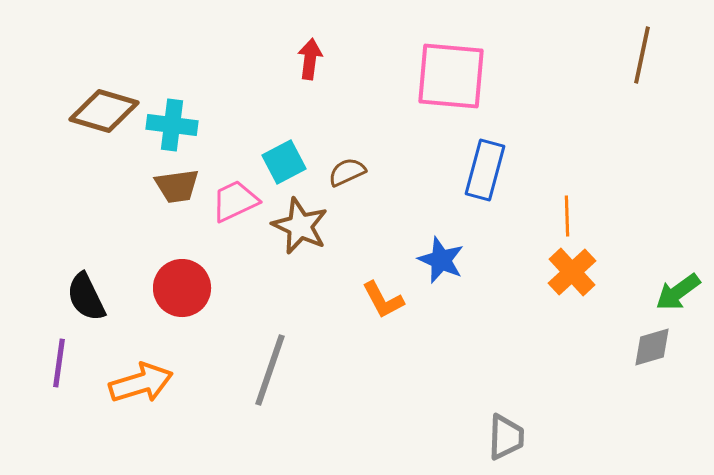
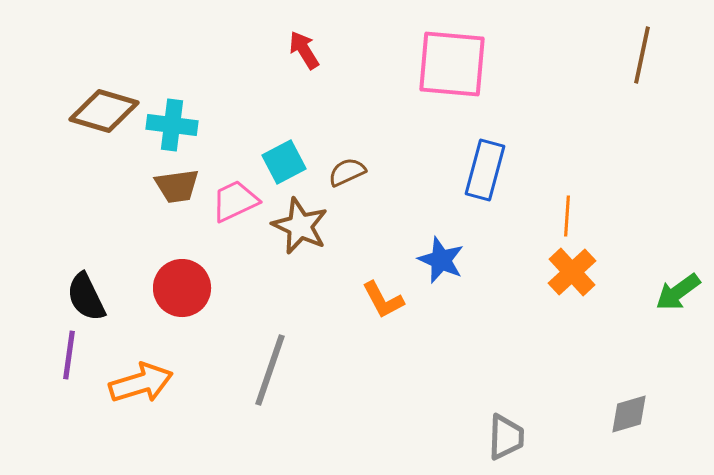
red arrow: moved 6 px left, 9 px up; rotated 39 degrees counterclockwise
pink square: moved 1 px right, 12 px up
orange line: rotated 6 degrees clockwise
gray diamond: moved 23 px left, 67 px down
purple line: moved 10 px right, 8 px up
